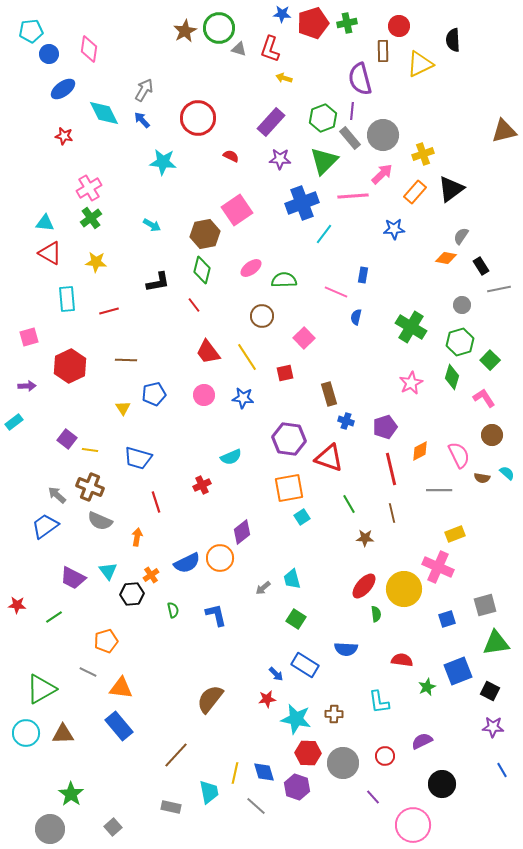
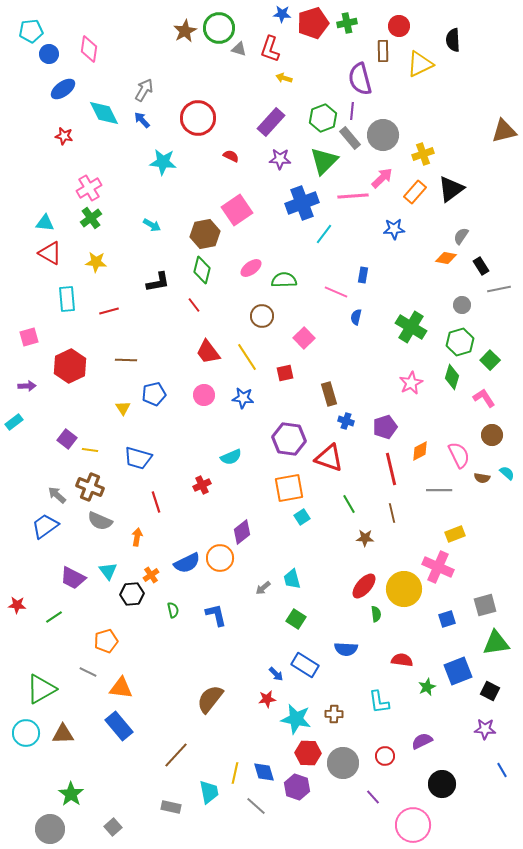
pink arrow at (382, 174): moved 4 px down
purple star at (493, 727): moved 8 px left, 2 px down
